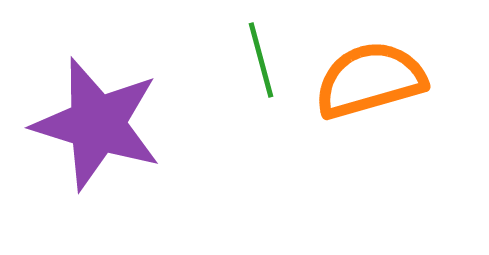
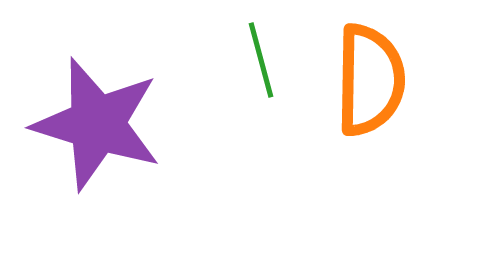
orange semicircle: rotated 107 degrees clockwise
